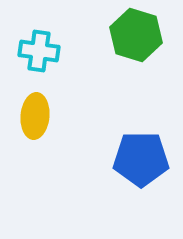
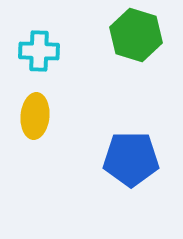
cyan cross: rotated 6 degrees counterclockwise
blue pentagon: moved 10 px left
